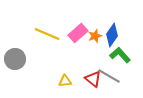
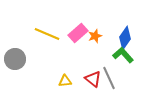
blue diamond: moved 13 px right, 3 px down
green L-shape: moved 3 px right
gray line: moved 2 px down; rotated 35 degrees clockwise
